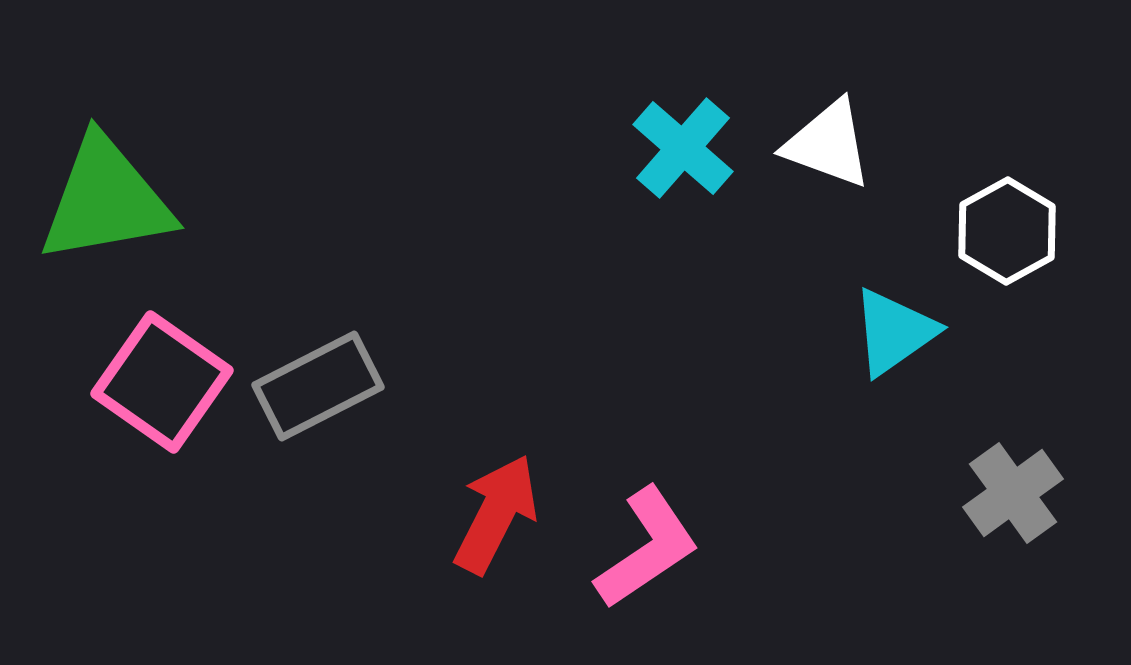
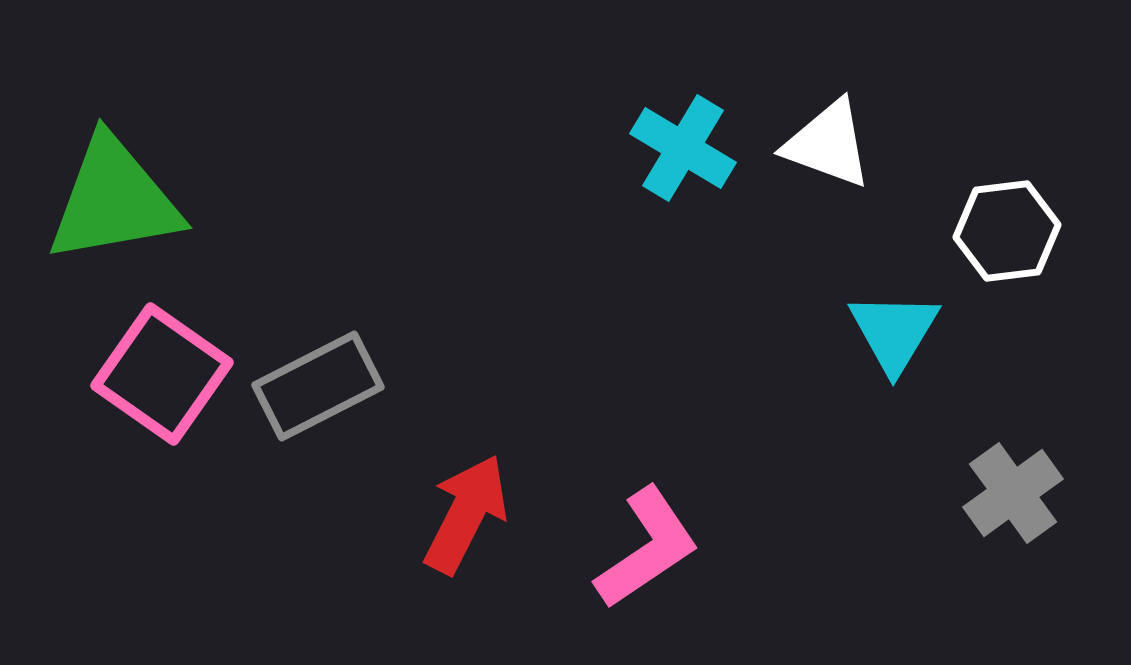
cyan cross: rotated 10 degrees counterclockwise
green triangle: moved 8 px right
white hexagon: rotated 22 degrees clockwise
cyan triangle: rotated 24 degrees counterclockwise
pink square: moved 8 px up
red arrow: moved 30 px left
